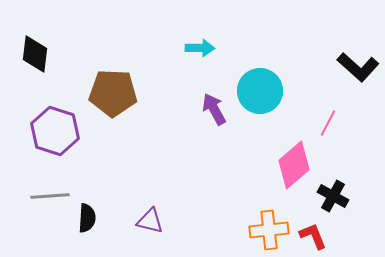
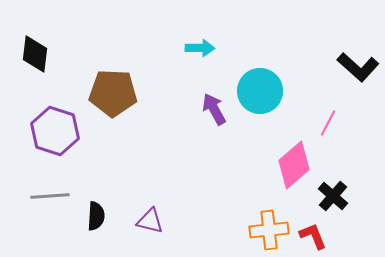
black cross: rotated 12 degrees clockwise
black semicircle: moved 9 px right, 2 px up
